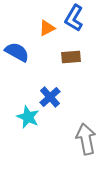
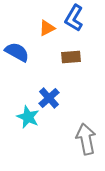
blue cross: moved 1 px left, 1 px down
